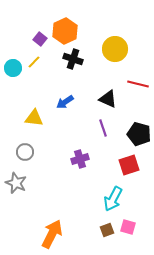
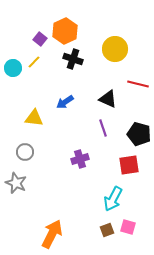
red square: rotated 10 degrees clockwise
